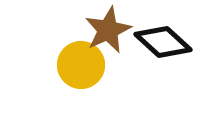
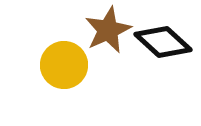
yellow circle: moved 17 px left
